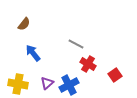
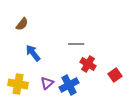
brown semicircle: moved 2 px left
gray line: rotated 28 degrees counterclockwise
